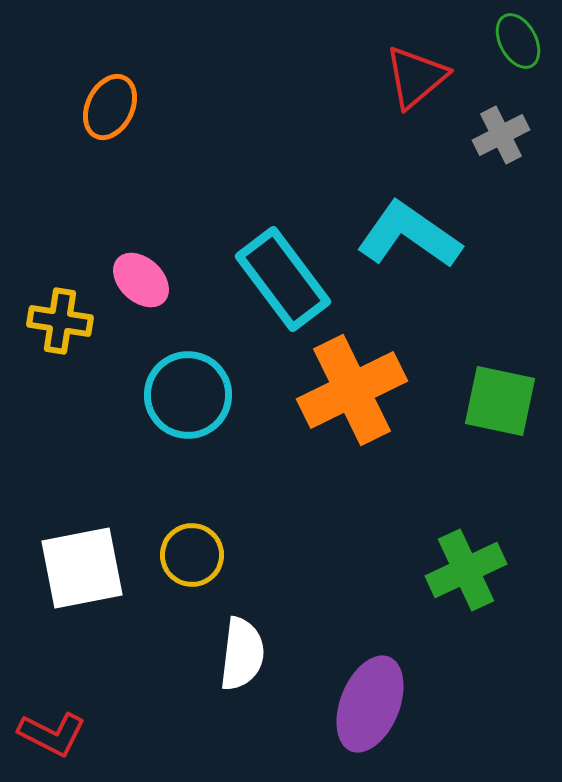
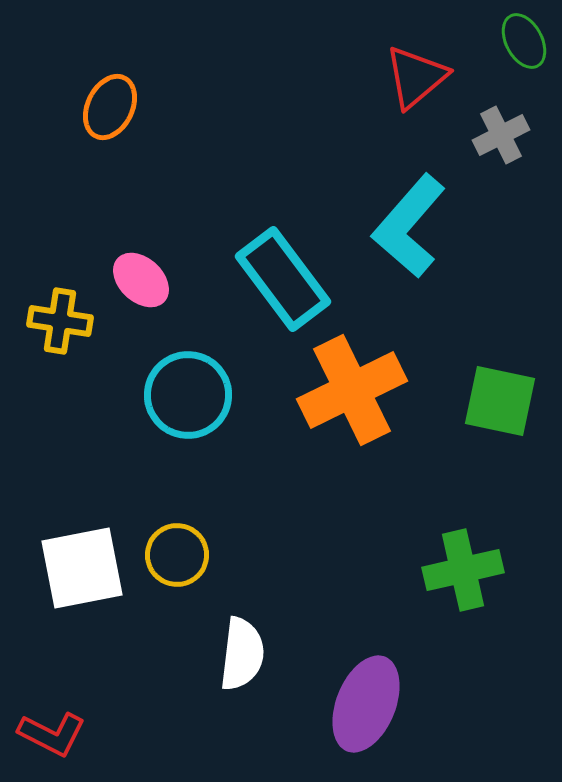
green ellipse: moved 6 px right
cyan L-shape: moved 9 px up; rotated 84 degrees counterclockwise
yellow circle: moved 15 px left
green cross: moved 3 px left; rotated 12 degrees clockwise
purple ellipse: moved 4 px left
